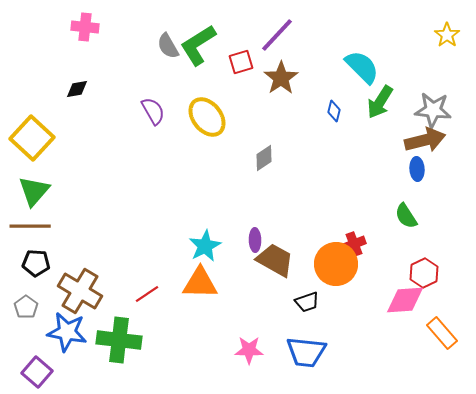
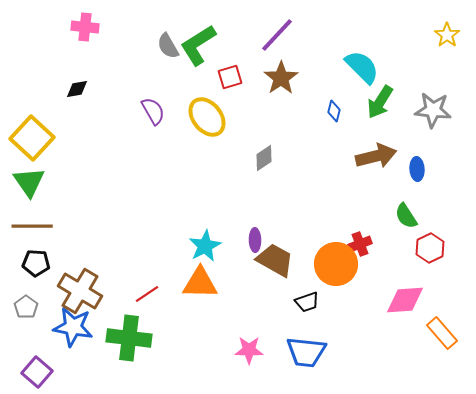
red square: moved 11 px left, 15 px down
brown arrow: moved 49 px left, 16 px down
green triangle: moved 5 px left, 9 px up; rotated 16 degrees counterclockwise
brown line: moved 2 px right
red cross: moved 6 px right
red hexagon: moved 6 px right, 25 px up
blue star: moved 6 px right, 5 px up
green cross: moved 10 px right, 2 px up
